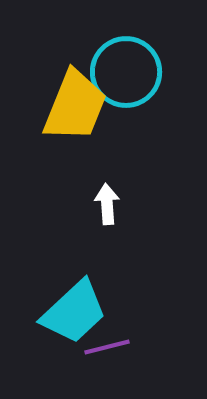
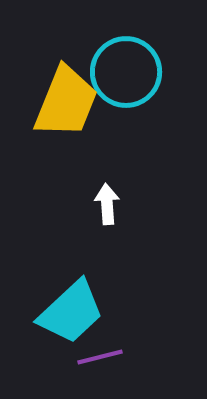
yellow trapezoid: moved 9 px left, 4 px up
cyan trapezoid: moved 3 px left
purple line: moved 7 px left, 10 px down
